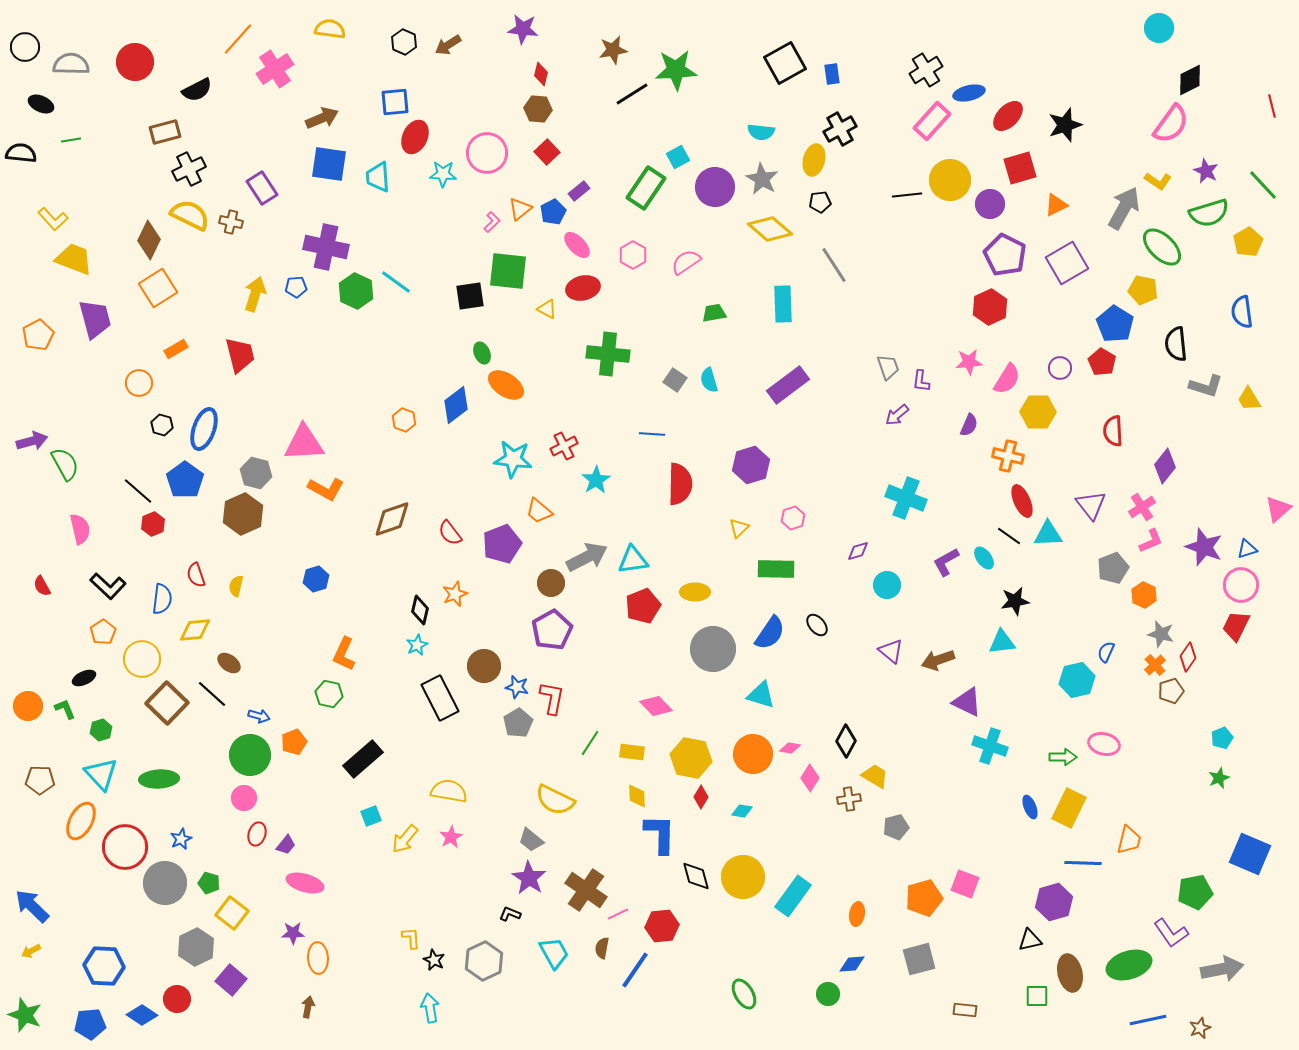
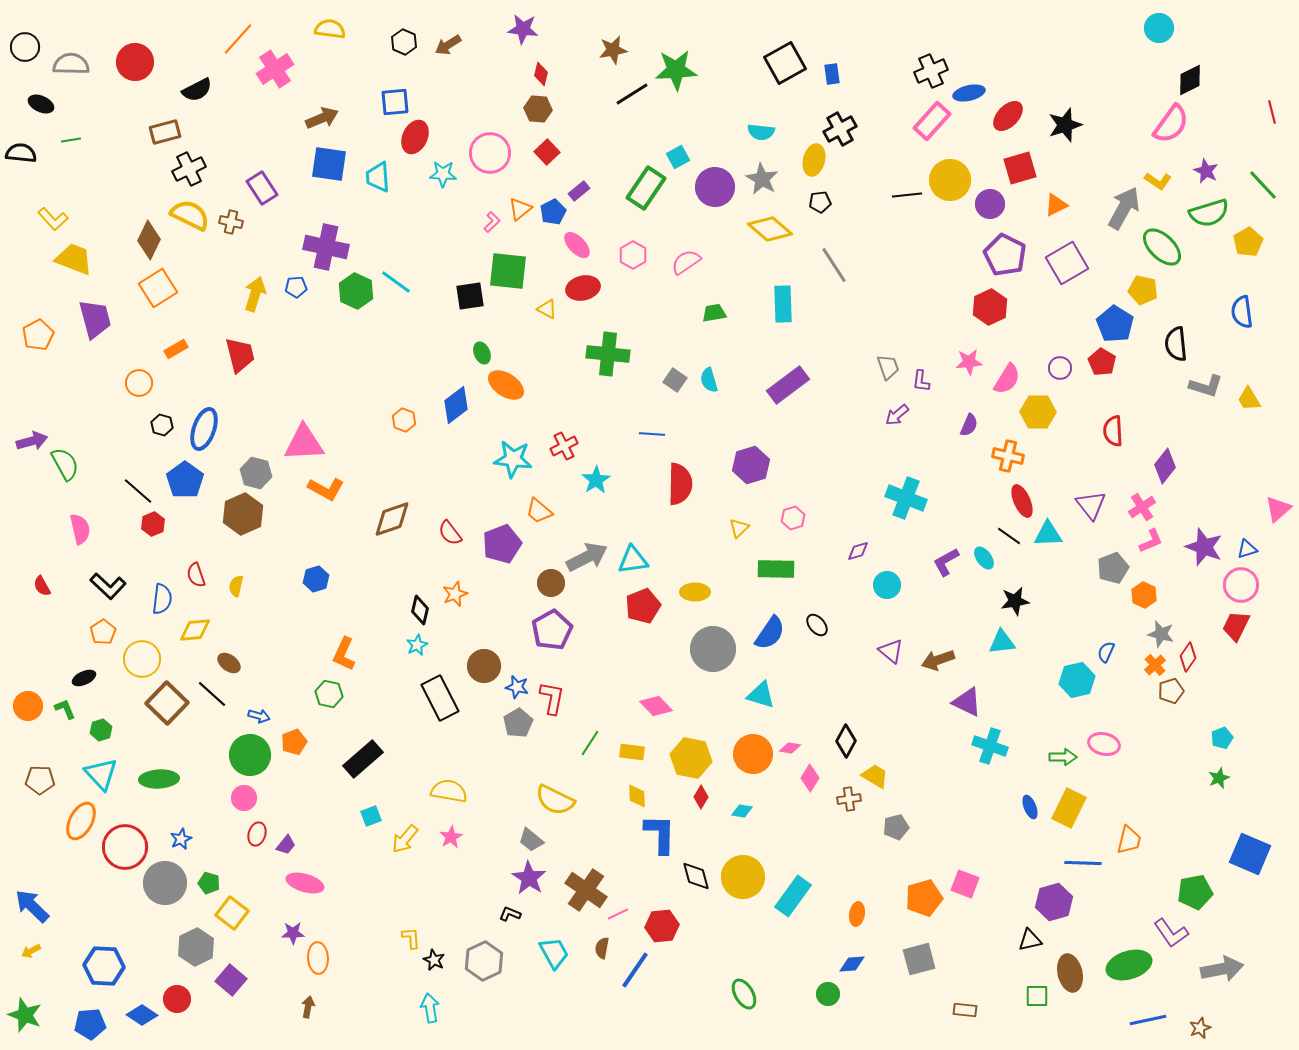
black cross at (926, 70): moved 5 px right, 1 px down; rotated 8 degrees clockwise
red line at (1272, 106): moved 6 px down
pink circle at (487, 153): moved 3 px right
